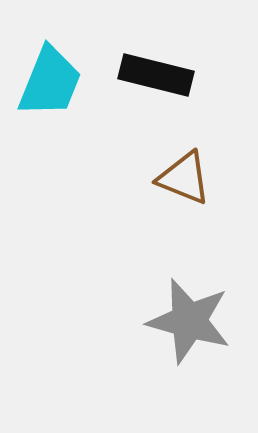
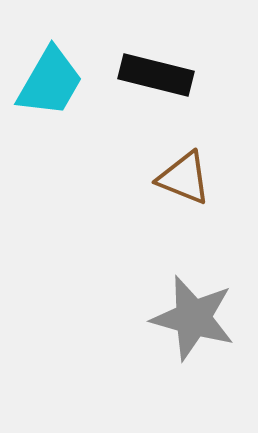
cyan trapezoid: rotated 8 degrees clockwise
gray star: moved 4 px right, 3 px up
